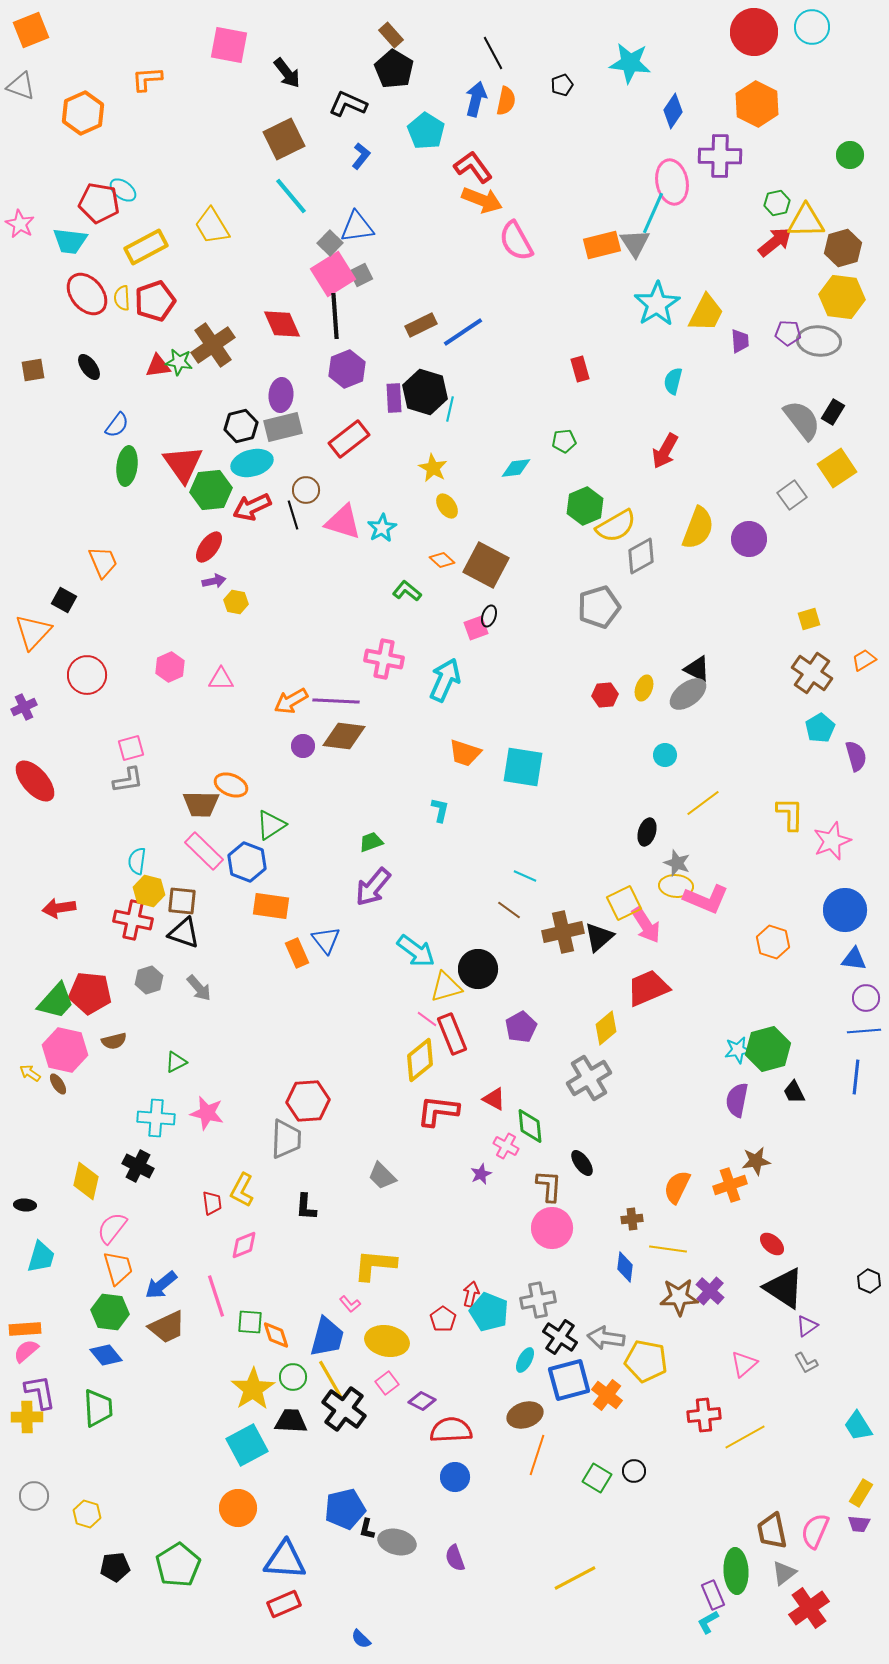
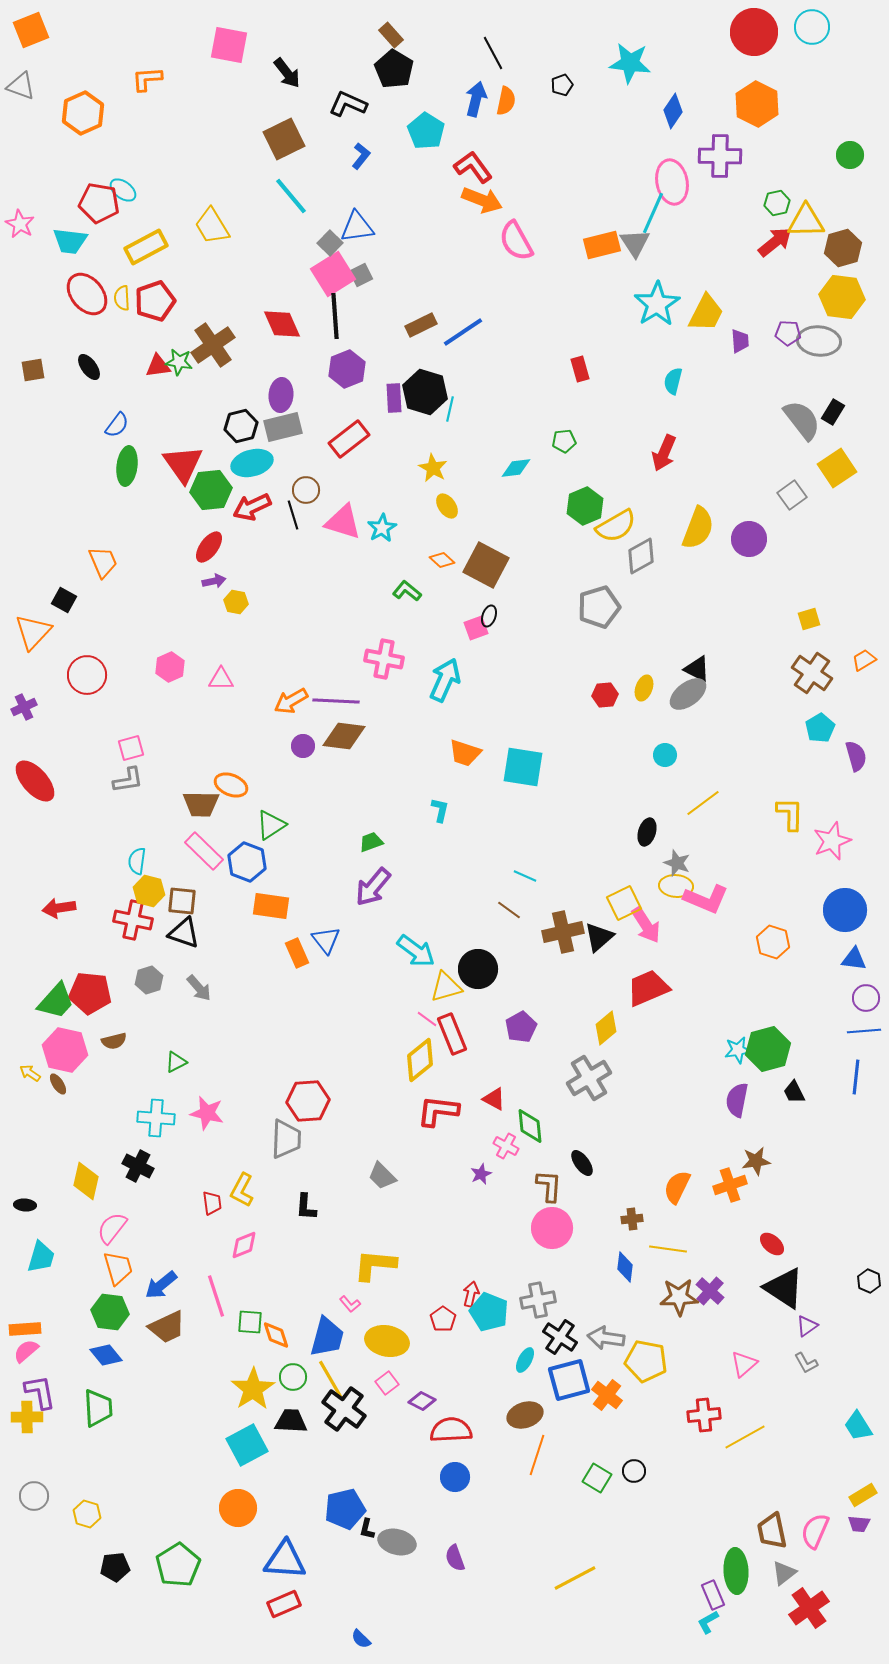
red arrow at (665, 451): moved 1 px left, 2 px down; rotated 6 degrees counterclockwise
yellow rectangle at (861, 1493): moved 2 px right, 2 px down; rotated 28 degrees clockwise
